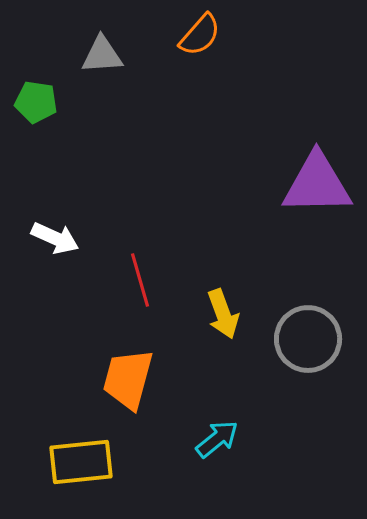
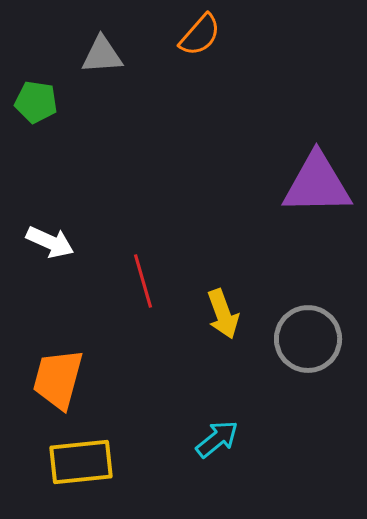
white arrow: moved 5 px left, 4 px down
red line: moved 3 px right, 1 px down
orange trapezoid: moved 70 px left
